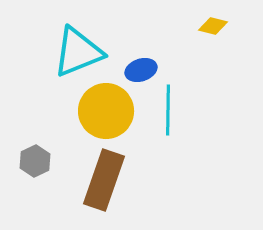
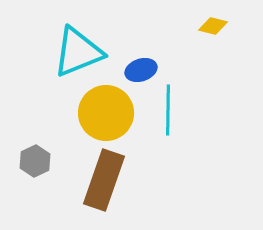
yellow circle: moved 2 px down
